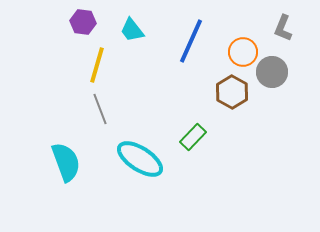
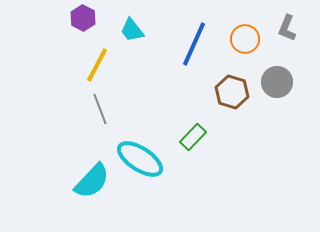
purple hexagon: moved 4 px up; rotated 20 degrees clockwise
gray L-shape: moved 4 px right
blue line: moved 3 px right, 3 px down
orange circle: moved 2 px right, 13 px up
yellow line: rotated 12 degrees clockwise
gray circle: moved 5 px right, 10 px down
brown hexagon: rotated 12 degrees counterclockwise
cyan semicircle: moved 26 px right, 19 px down; rotated 63 degrees clockwise
